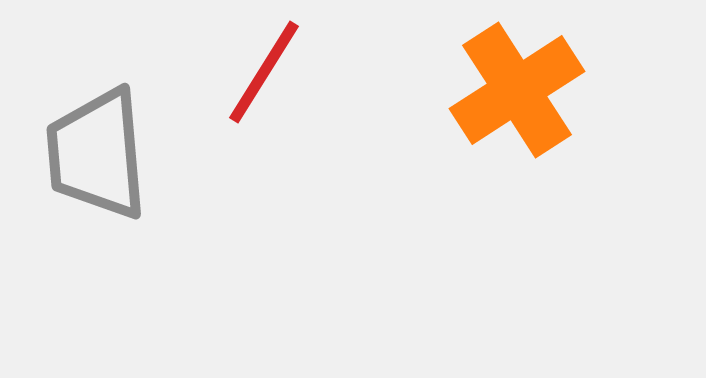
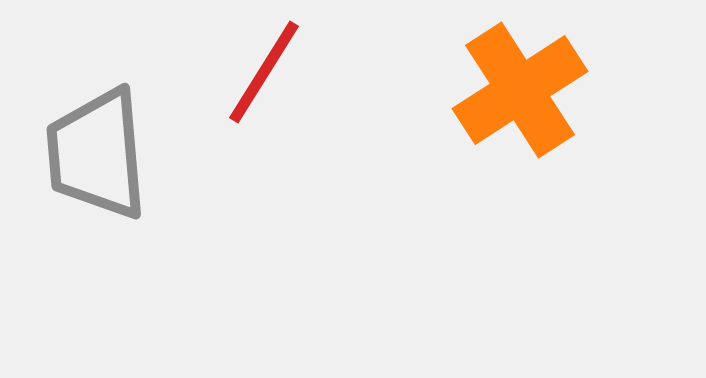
orange cross: moved 3 px right
